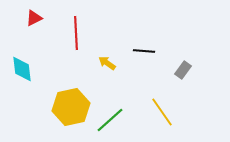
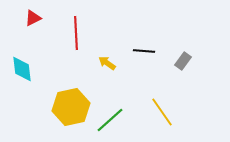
red triangle: moved 1 px left
gray rectangle: moved 9 px up
